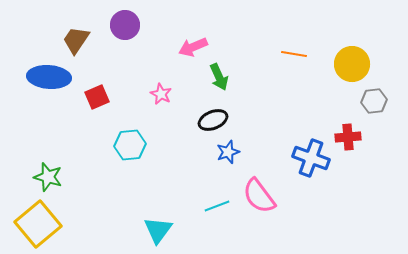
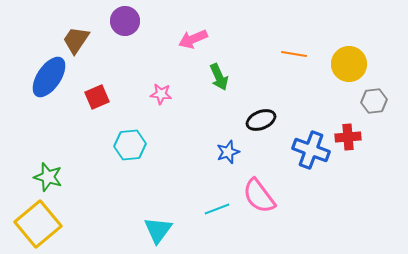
purple circle: moved 4 px up
pink arrow: moved 8 px up
yellow circle: moved 3 px left
blue ellipse: rotated 60 degrees counterclockwise
pink star: rotated 20 degrees counterclockwise
black ellipse: moved 48 px right
blue cross: moved 8 px up
cyan line: moved 3 px down
